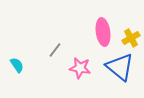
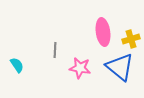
yellow cross: moved 1 px down; rotated 12 degrees clockwise
gray line: rotated 35 degrees counterclockwise
